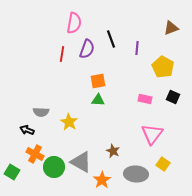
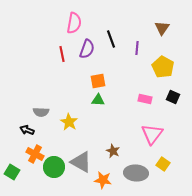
brown triangle: moved 9 px left; rotated 35 degrees counterclockwise
red line: rotated 21 degrees counterclockwise
gray ellipse: moved 1 px up
orange star: moved 1 px right; rotated 30 degrees counterclockwise
